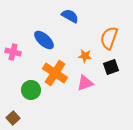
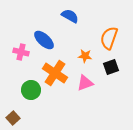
pink cross: moved 8 px right
